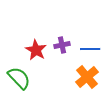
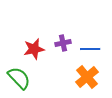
purple cross: moved 1 px right, 2 px up
red star: moved 2 px left, 1 px up; rotated 30 degrees clockwise
